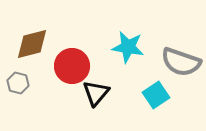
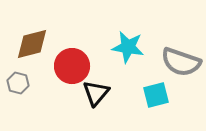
cyan square: rotated 20 degrees clockwise
